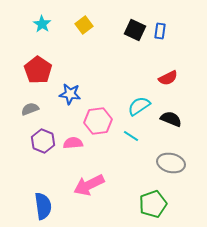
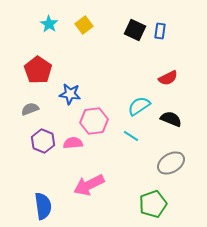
cyan star: moved 7 px right
pink hexagon: moved 4 px left
gray ellipse: rotated 44 degrees counterclockwise
